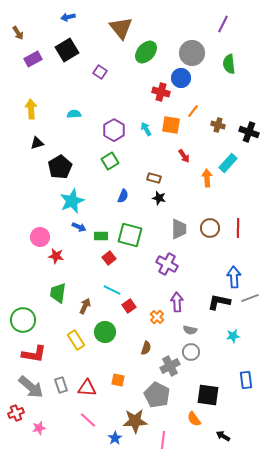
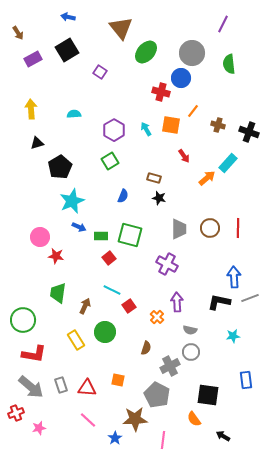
blue arrow at (68, 17): rotated 24 degrees clockwise
orange arrow at (207, 178): rotated 54 degrees clockwise
brown star at (135, 421): moved 2 px up
